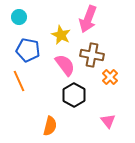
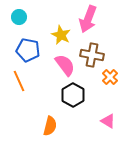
black hexagon: moved 1 px left
pink triangle: rotated 21 degrees counterclockwise
